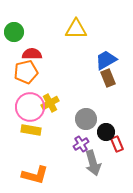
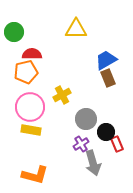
yellow cross: moved 12 px right, 8 px up
